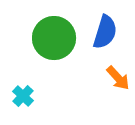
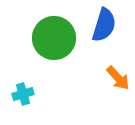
blue semicircle: moved 1 px left, 7 px up
cyan cross: moved 2 px up; rotated 30 degrees clockwise
